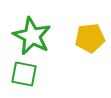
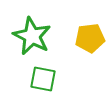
green square: moved 19 px right, 5 px down
